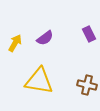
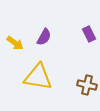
purple semicircle: moved 1 px left, 1 px up; rotated 24 degrees counterclockwise
yellow arrow: rotated 96 degrees clockwise
yellow triangle: moved 1 px left, 4 px up
